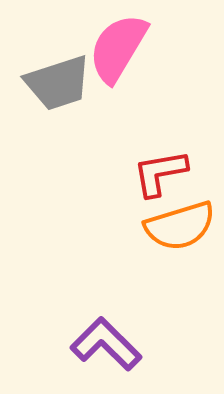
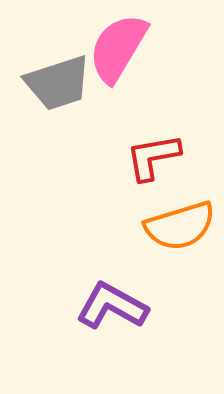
red L-shape: moved 7 px left, 16 px up
purple L-shape: moved 6 px right, 38 px up; rotated 16 degrees counterclockwise
